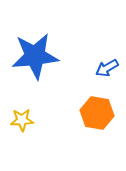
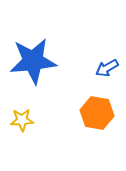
blue star: moved 2 px left, 5 px down
